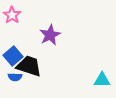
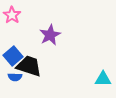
cyan triangle: moved 1 px right, 1 px up
